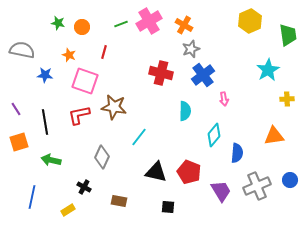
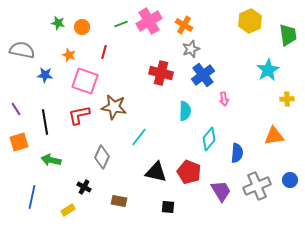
cyan diamond: moved 5 px left, 4 px down
